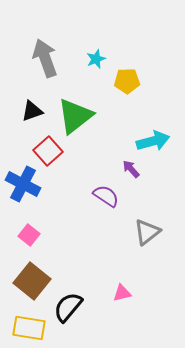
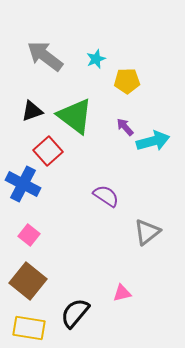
gray arrow: moved 2 px up; rotated 33 degrees counterclockwise
green triangle: rotated 45 degrees counterclockwise
purple arrow: moved 6 px left, 42 px up
brown square: moved 4 px left
black semicircle: moved 7 px right, 6 px down
